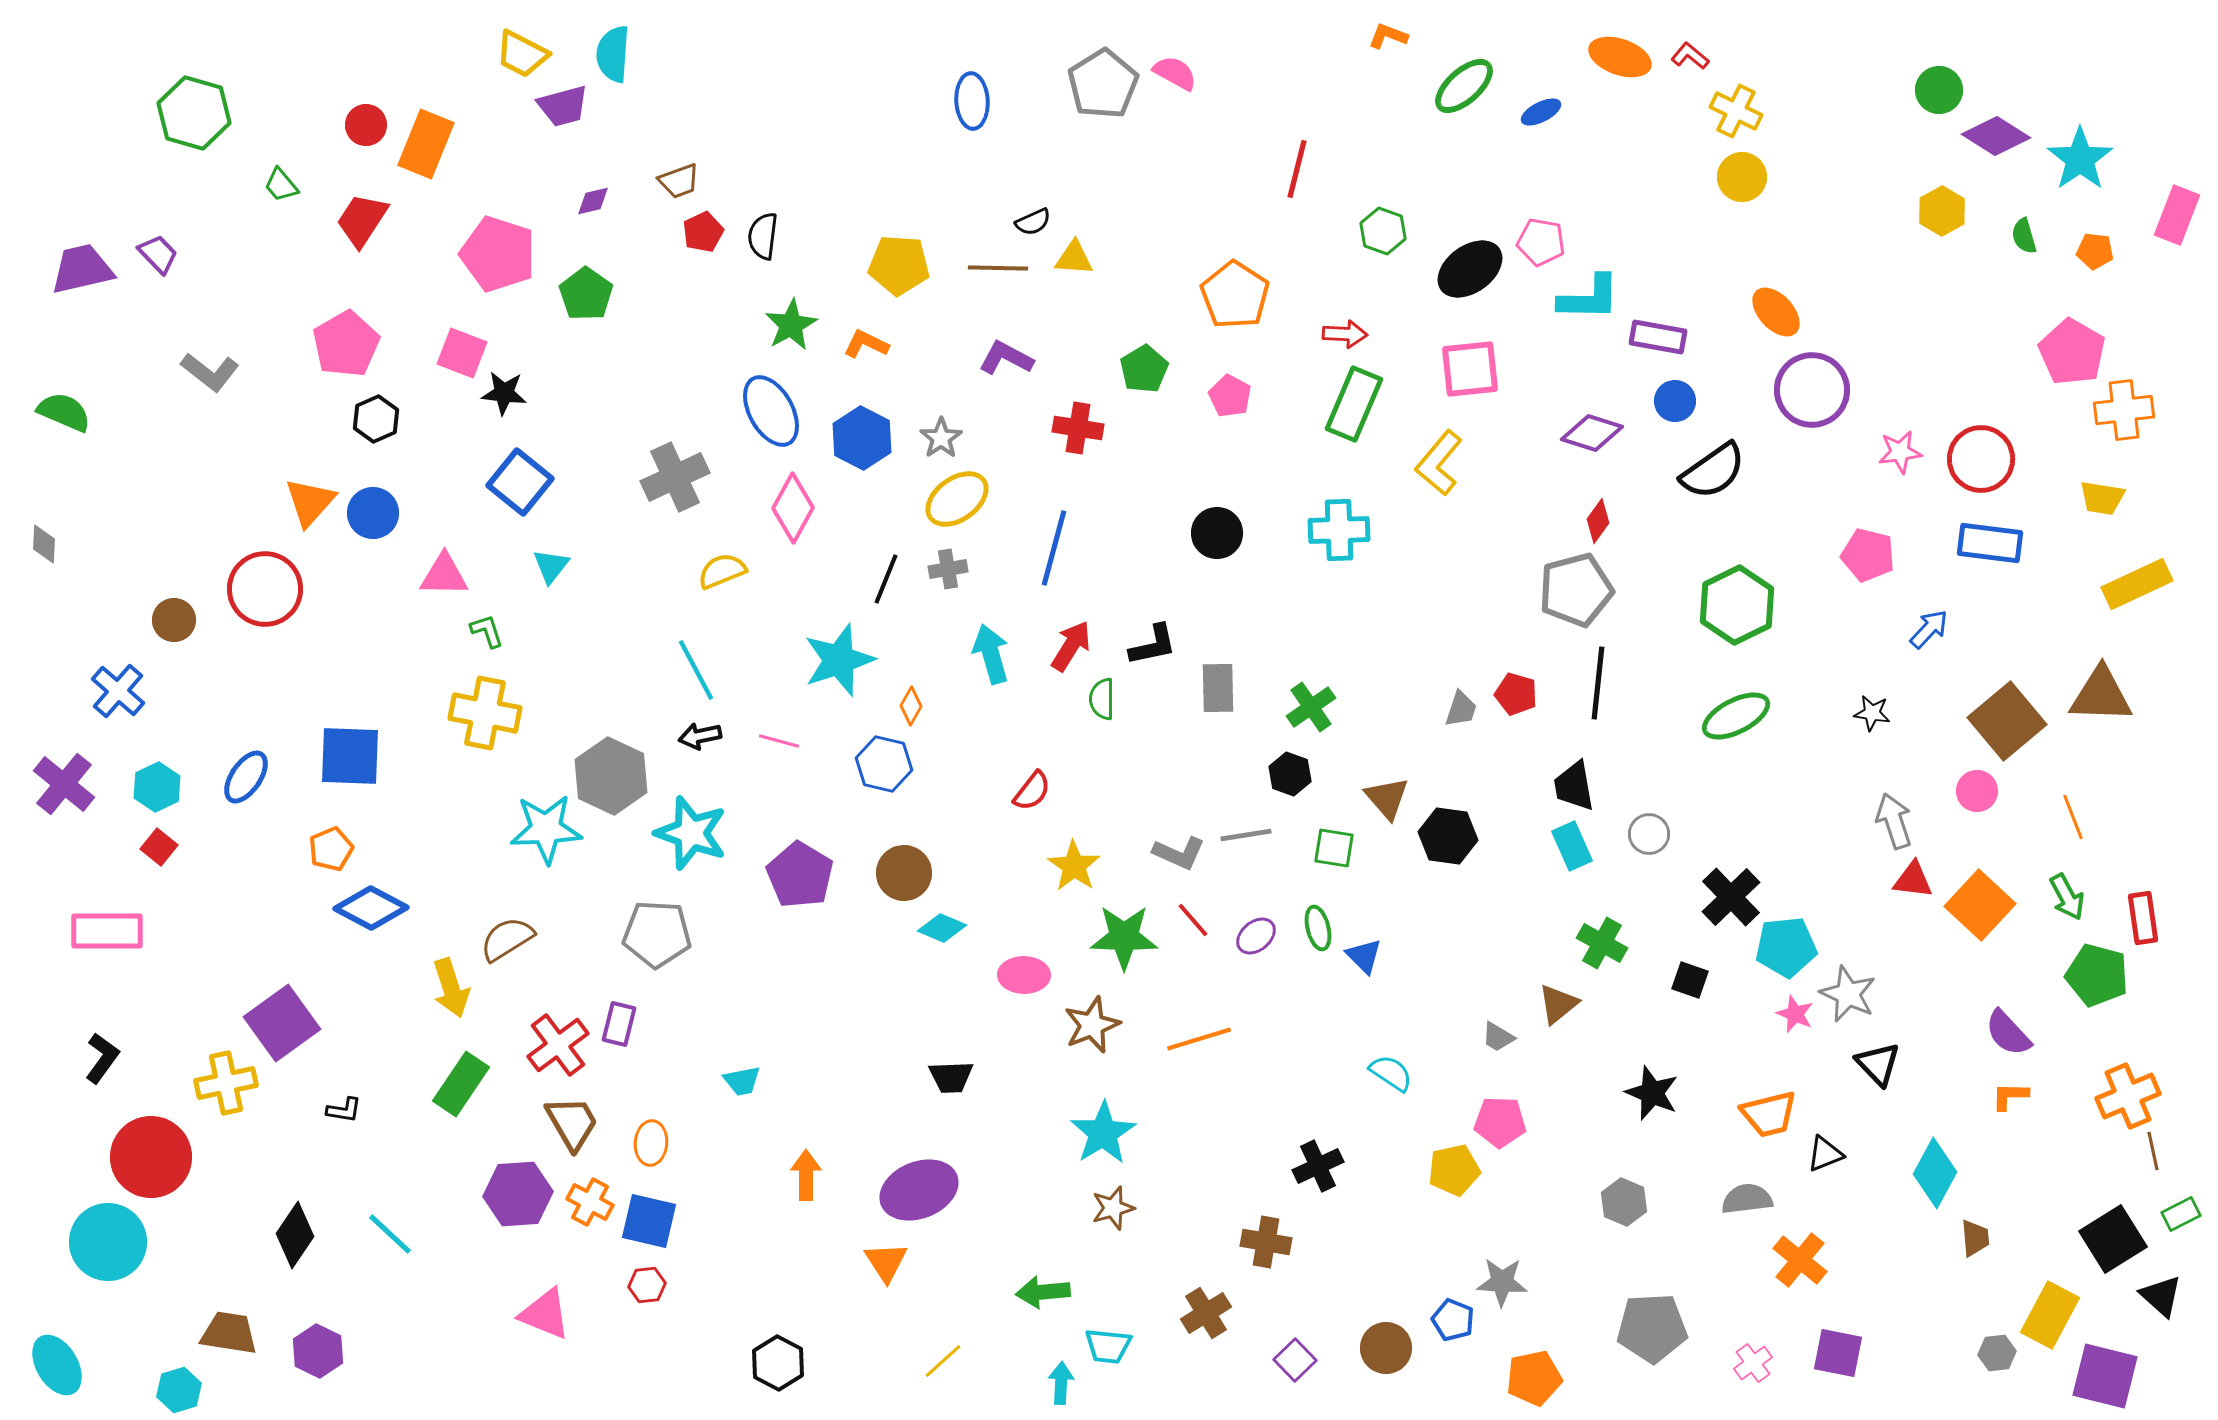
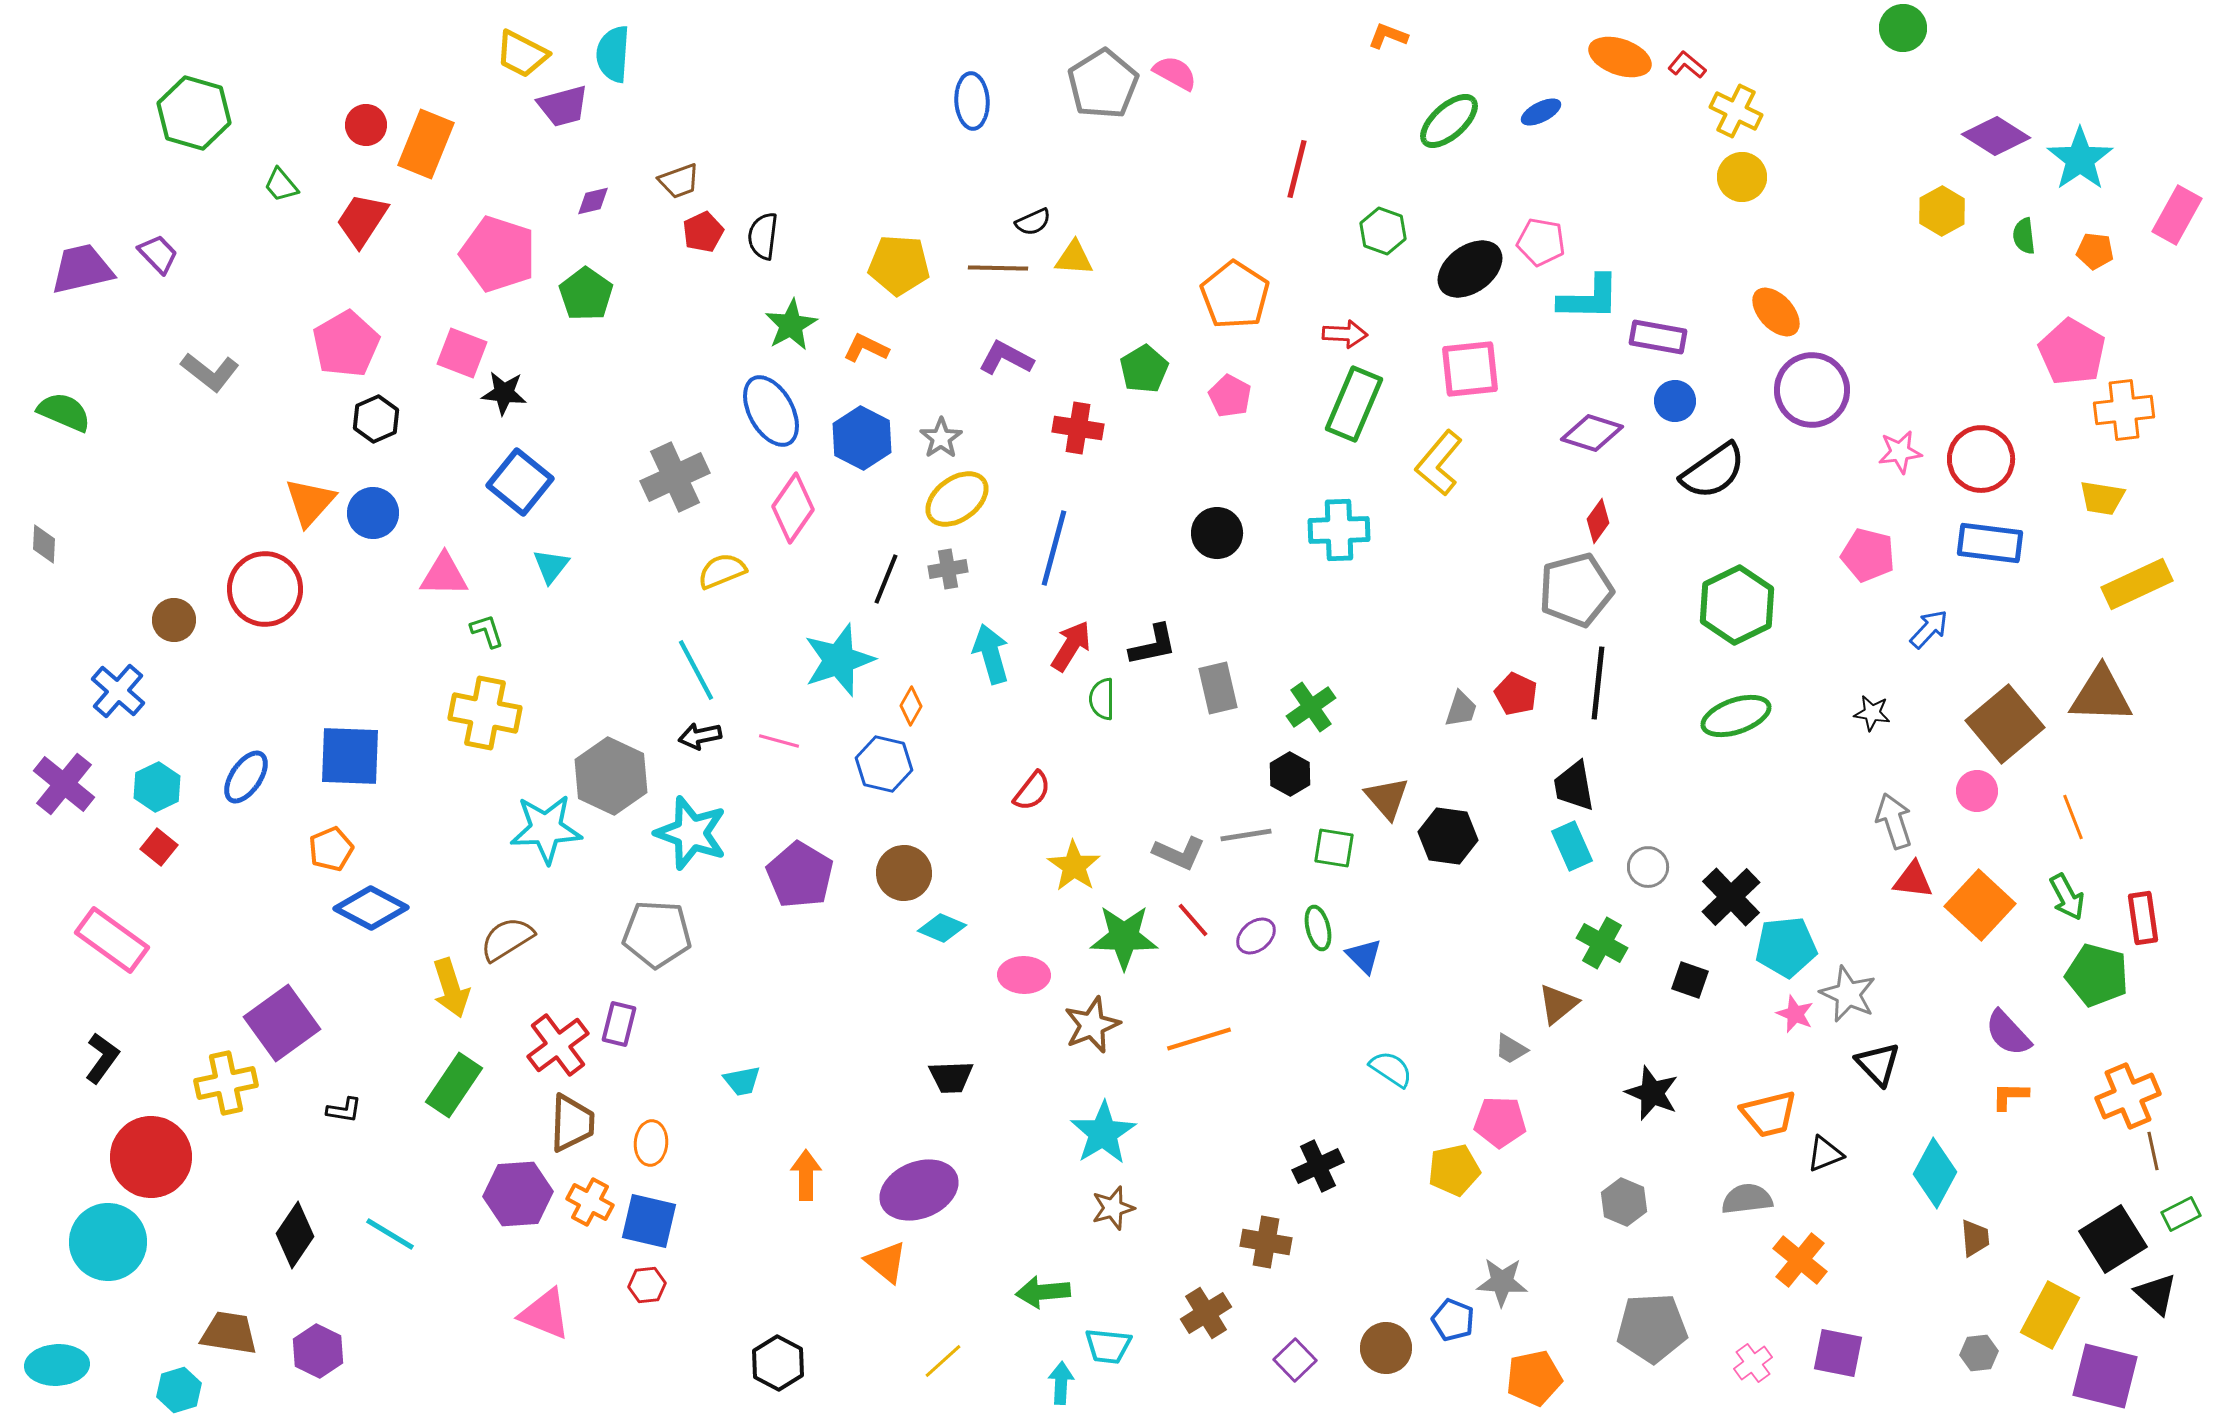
red L-shape at (1690, 56): moved 3 px left, 9 px down
green ellipse at (1464, 86): moved 15 px left, 35 px down
green circle at (1939, 90): moved 36 px left, 62 px up
pink rectangle at (2177, 215): rotated 8 degrees clockwise
green semicircle at (2024, 236): rotated 9 degrees clockwise
orange L-shape at (866, 344): moved 4 px down
pink diamond at (793, 508): rotated 6 degrees clockwise
gray rectangle at (1218, 688): rotated 12 degrees counterclockwise
red pentagon at (1516, 694): rotated 9 degrees clockwise
green ellipse at (1736, 716): rotated 8 degrees clockwise
brown square at (2007, 721): moved 2 px left, 3 px down
black hexagon at (1290, 774): rotated 9 degrees clockwise
gray circle at (1649, 834): moved 1 px left, 33 px down
pink rectangle at (107, 931): moved 5 px right, 9 px down; rotated 36 degrees clockwise
gray trapezoid at (1498, 1037): moved 13 px right, 12 px down
cyan semicircle at (1391, 1073): moved 4 px up
green rectangle at (461, 1084): moved 7 px left, 1 px down
brown trapezoid at (572, 1123): rotated 32 degrees clockwise
cyan line at (390, 1234): rotated 12 degrees counterclockwise
orange triangle at (886, 1262): rotated 18 degrees counterclockwise
black triangle at (2161, 1296): moved 5 px left, 2 px up
gray hexagon at (1997, 1353): moved 18 px left
cyan ellipse at (57, 1365): rotated 62 degrees counterclockwise
